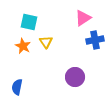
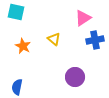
cyan square: moved 13 px left, 10 px up
yellow triangle: moved 8 px right, 3 px up; rotated 16 degrees counterclockwise
